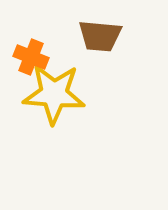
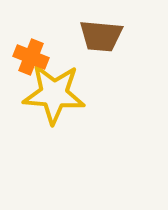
brown trapezoid: moved 1 px right
